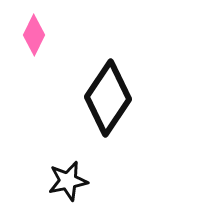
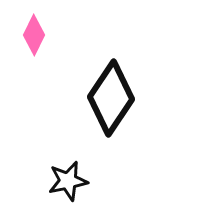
black diamond: moved 3 px right
